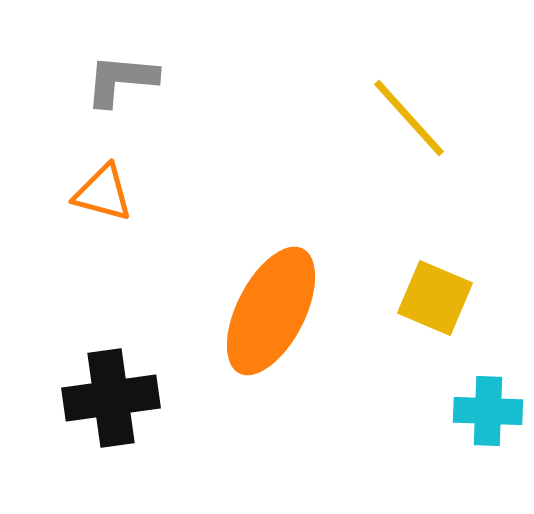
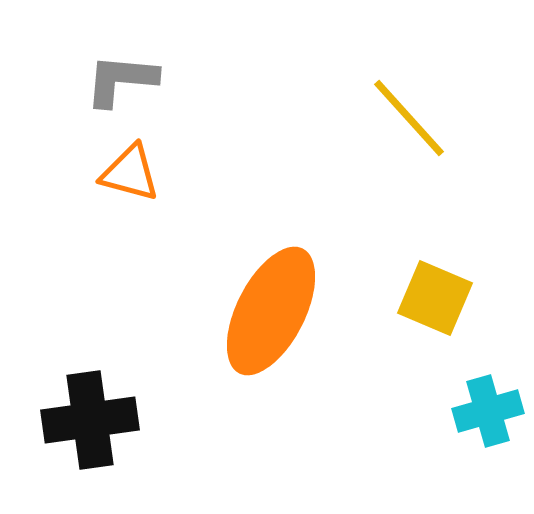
orange triangle: moved 27 px right, 20 px up
black cross: moved 21 px left, 22 px down
cyan cross: rotated 18 degrees counterclockwise
